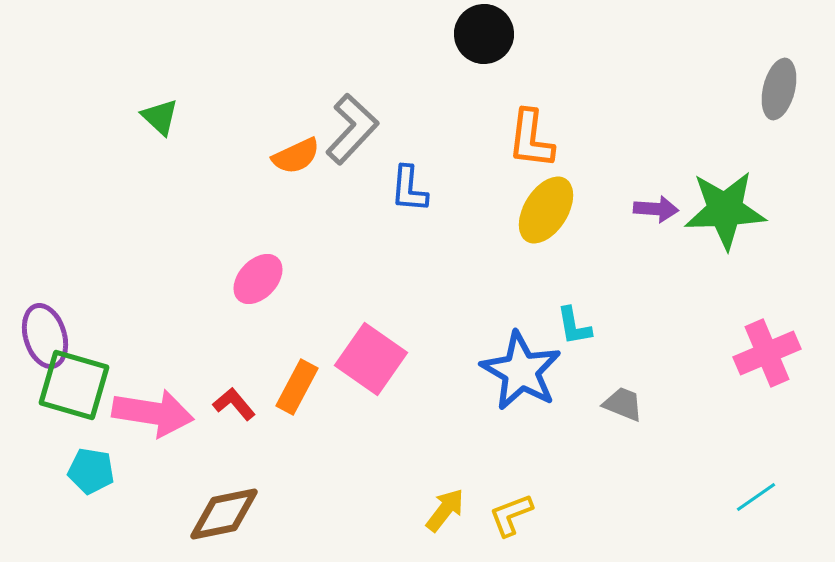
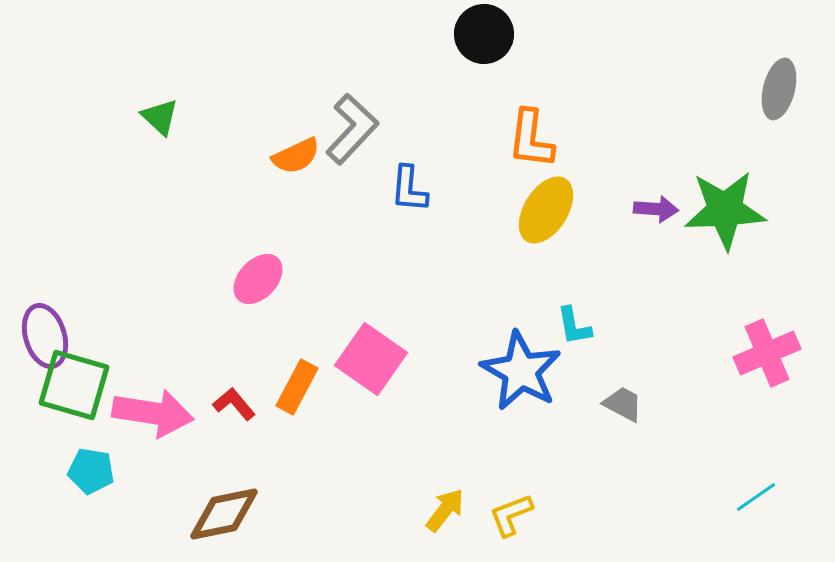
gray trapezoid: rotated 6 degrees clockwise
